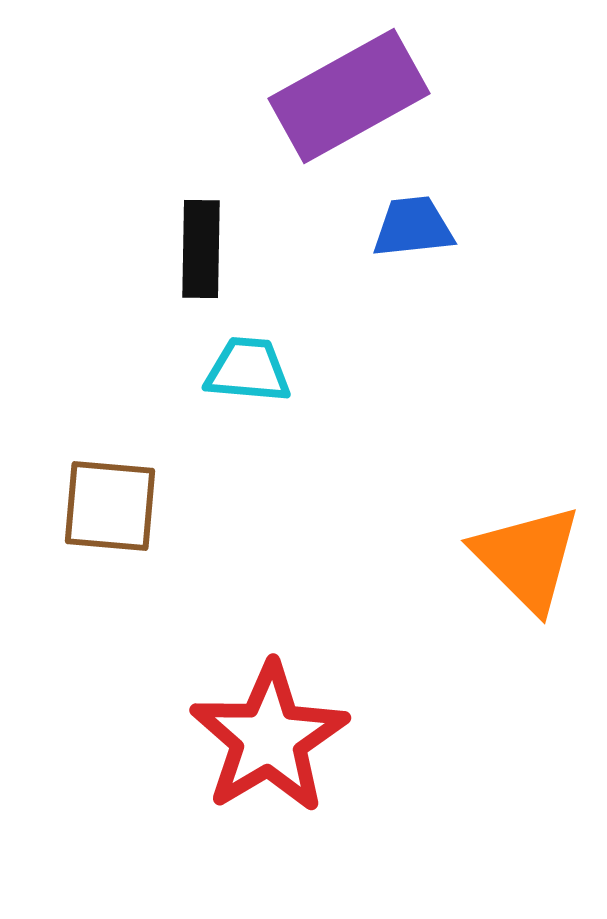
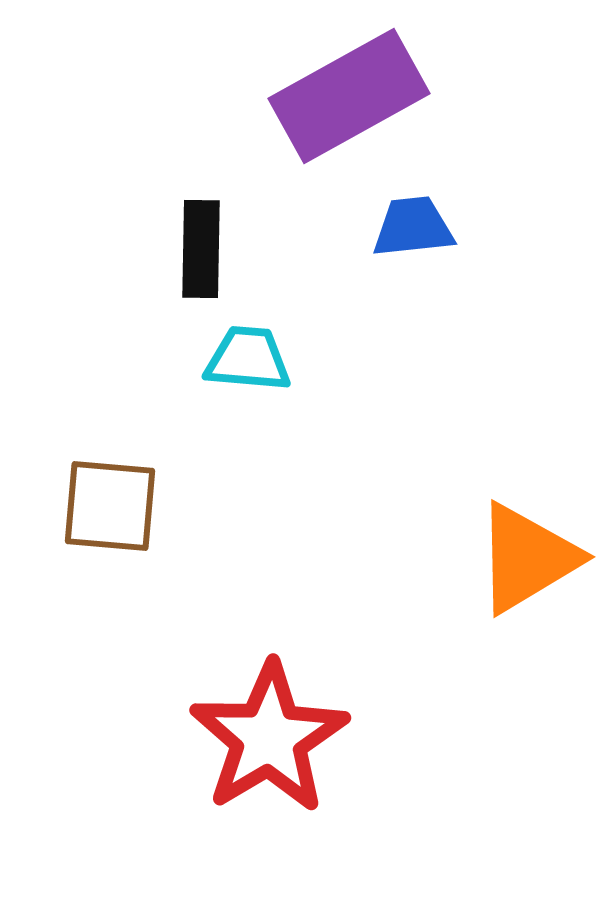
cyan trapezoid: moved 11 px up
orange triangle: rotated 44 degrees clockwise
